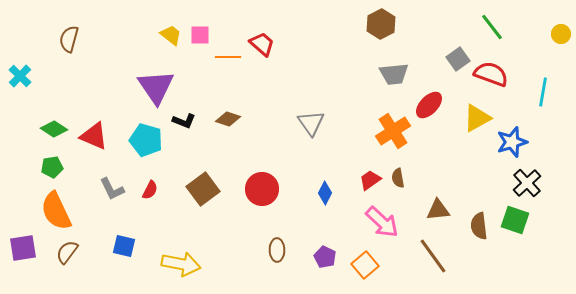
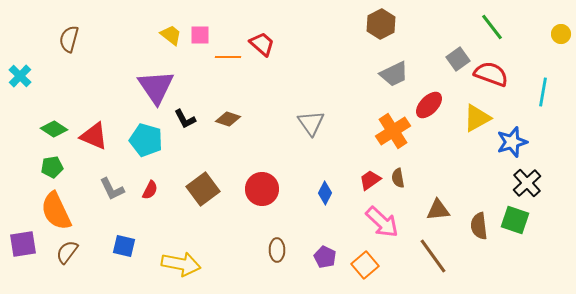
gray trapezoid at (394, 74): rotated 20 degrees counterclockwise
black L-shape at (184, 121): moved 1 px right, 2 px up; rotated 40 degrees clockwise
purple square at (23, 248): moved 4 px up
